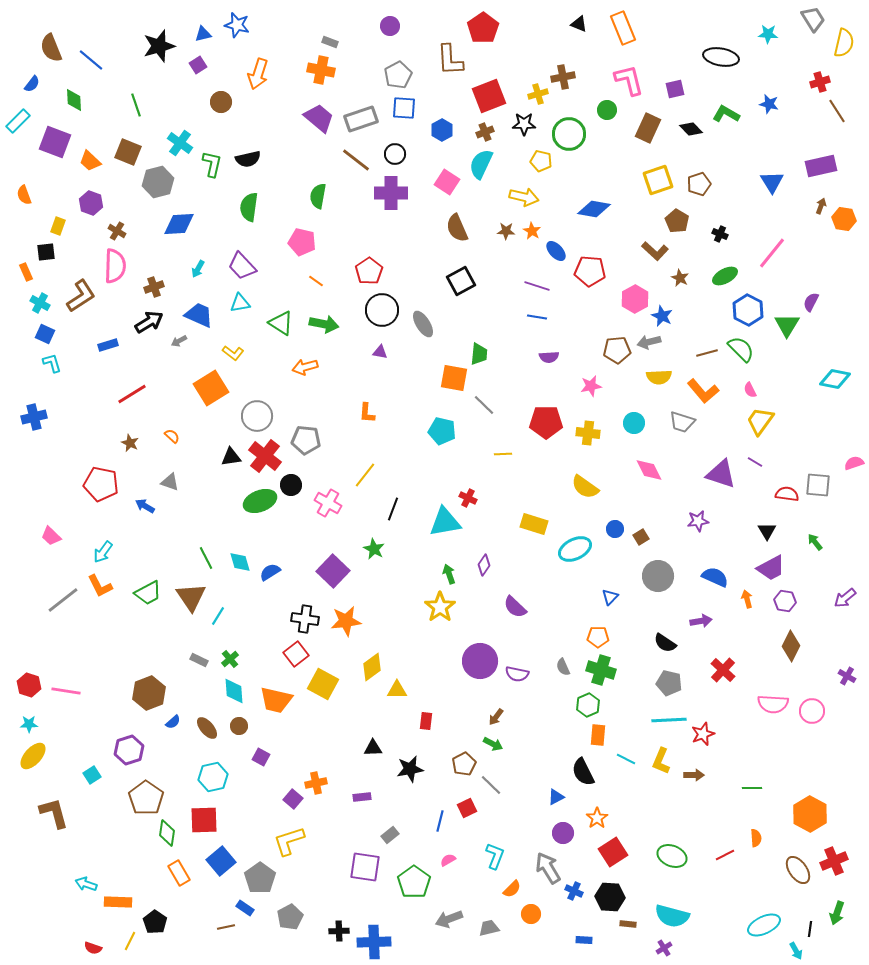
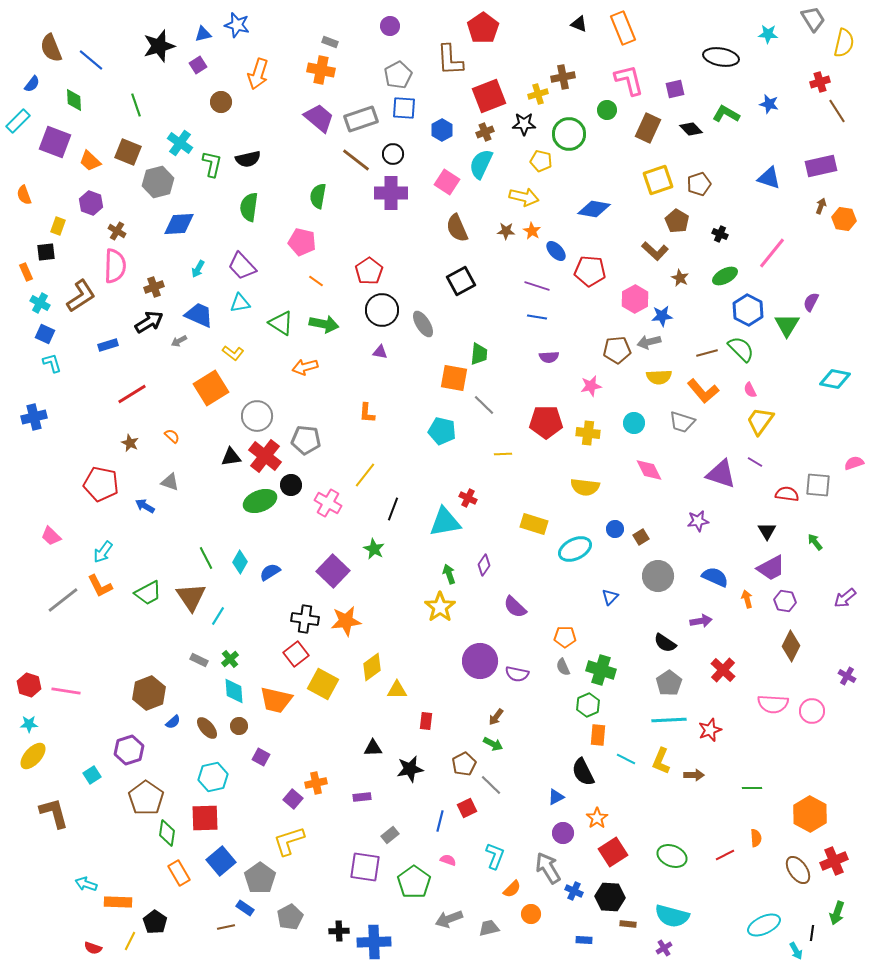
black circle at (395, 154): moved 2 px left
blue triangle at (772, 182): moved 3 px left, 4 px up; rotated 40 degrees counterclockwise
blue star at (662, 316): rotated 30 degrees counterclockwise
yellow semicircle at (585, 487): rotated 28 degrees counterclockwise
cyan diamond at (240, 562): rotated 45 degrees clockwise
orange pentagon at (598, 637): moved 33 px left
gray pentagon at (669, 683): rotated 25 degrees clockwise
red star at (703, 734): moved 7 px right, 4 px up
red square at (204, 820): moved 1 px right, 2 px up
pink semicircle at (448, 860): rotated 49 degrees clockwise
black line at (810, 929): moved 2 px right, 4 px down
